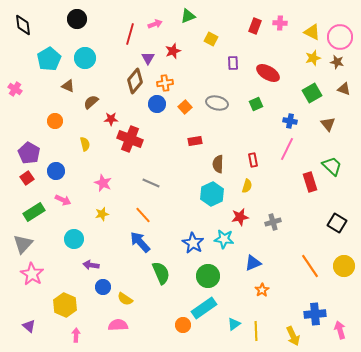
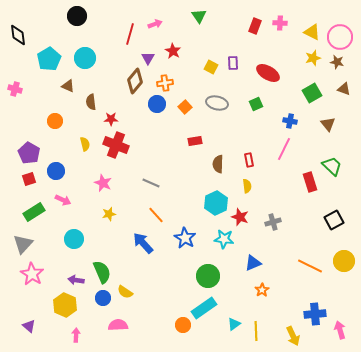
green triangle at (188, 16): moved 11 px right; rotated 42 degrees counterclockwise
black circle at (77, 19): moved 3 px up
black diamond at (23, 25): moved 5 px left, 10 px down
yellow square at (211, 39): moved 28 px down
red star at (173, 51): rotated 21 degrees counterclockwise
pink cross at (15, 89): rotated 16 degrees counterclockwise
brown semicircle at (91, 102): rotated 56 degrees counterclockwise
red cross at (130, 139): moved 14 px left, 6 px down
pink line at (287, 149): moved 3 px left
red rectangle at (253, 160): moved 4 px left
red square at (27, 178): moved 2 px right, 1 px down; rotated 16 degrees clockwise
yellow semicircle at (247, 186): rotated 24 degrees counterclockwise
cyan hexagon at (212, 194): moved 4 px right, 9 px down
yellow star at (102, 214): moved 7 px right
orange line at (143, 215): moved 13 px right
red star at (240, 217): rotated 30 degrees clockwise
black square at (337, 223): moved 3 px left, 3 px up; rotated 30 degrees clockwise
blue arrow at (140, 242): moved 3 px right, 1 px down
blue star at (193, 243): moved 8 px left, 5 px up
purple arrow at (91, 265): moved 15 px left, 15 px down
orange line at (310, 266): rotated 30 degrees counterclockwise
yellow circle at (344, 266): moved 5 px up
green semicircle at (161, 273): moved 59 px left, 1 px up
blue circle at (103, 287): moved 11 px down
yellow semicircle at (125, 299): moved 7 px up
